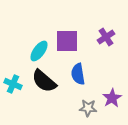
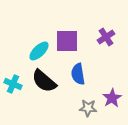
cyan ellipse: rotated 10 degrees clockwise
